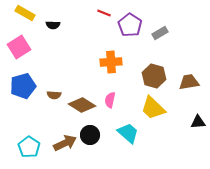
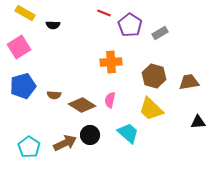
yellow trapezoid: moved 2 px left, 1 px down
